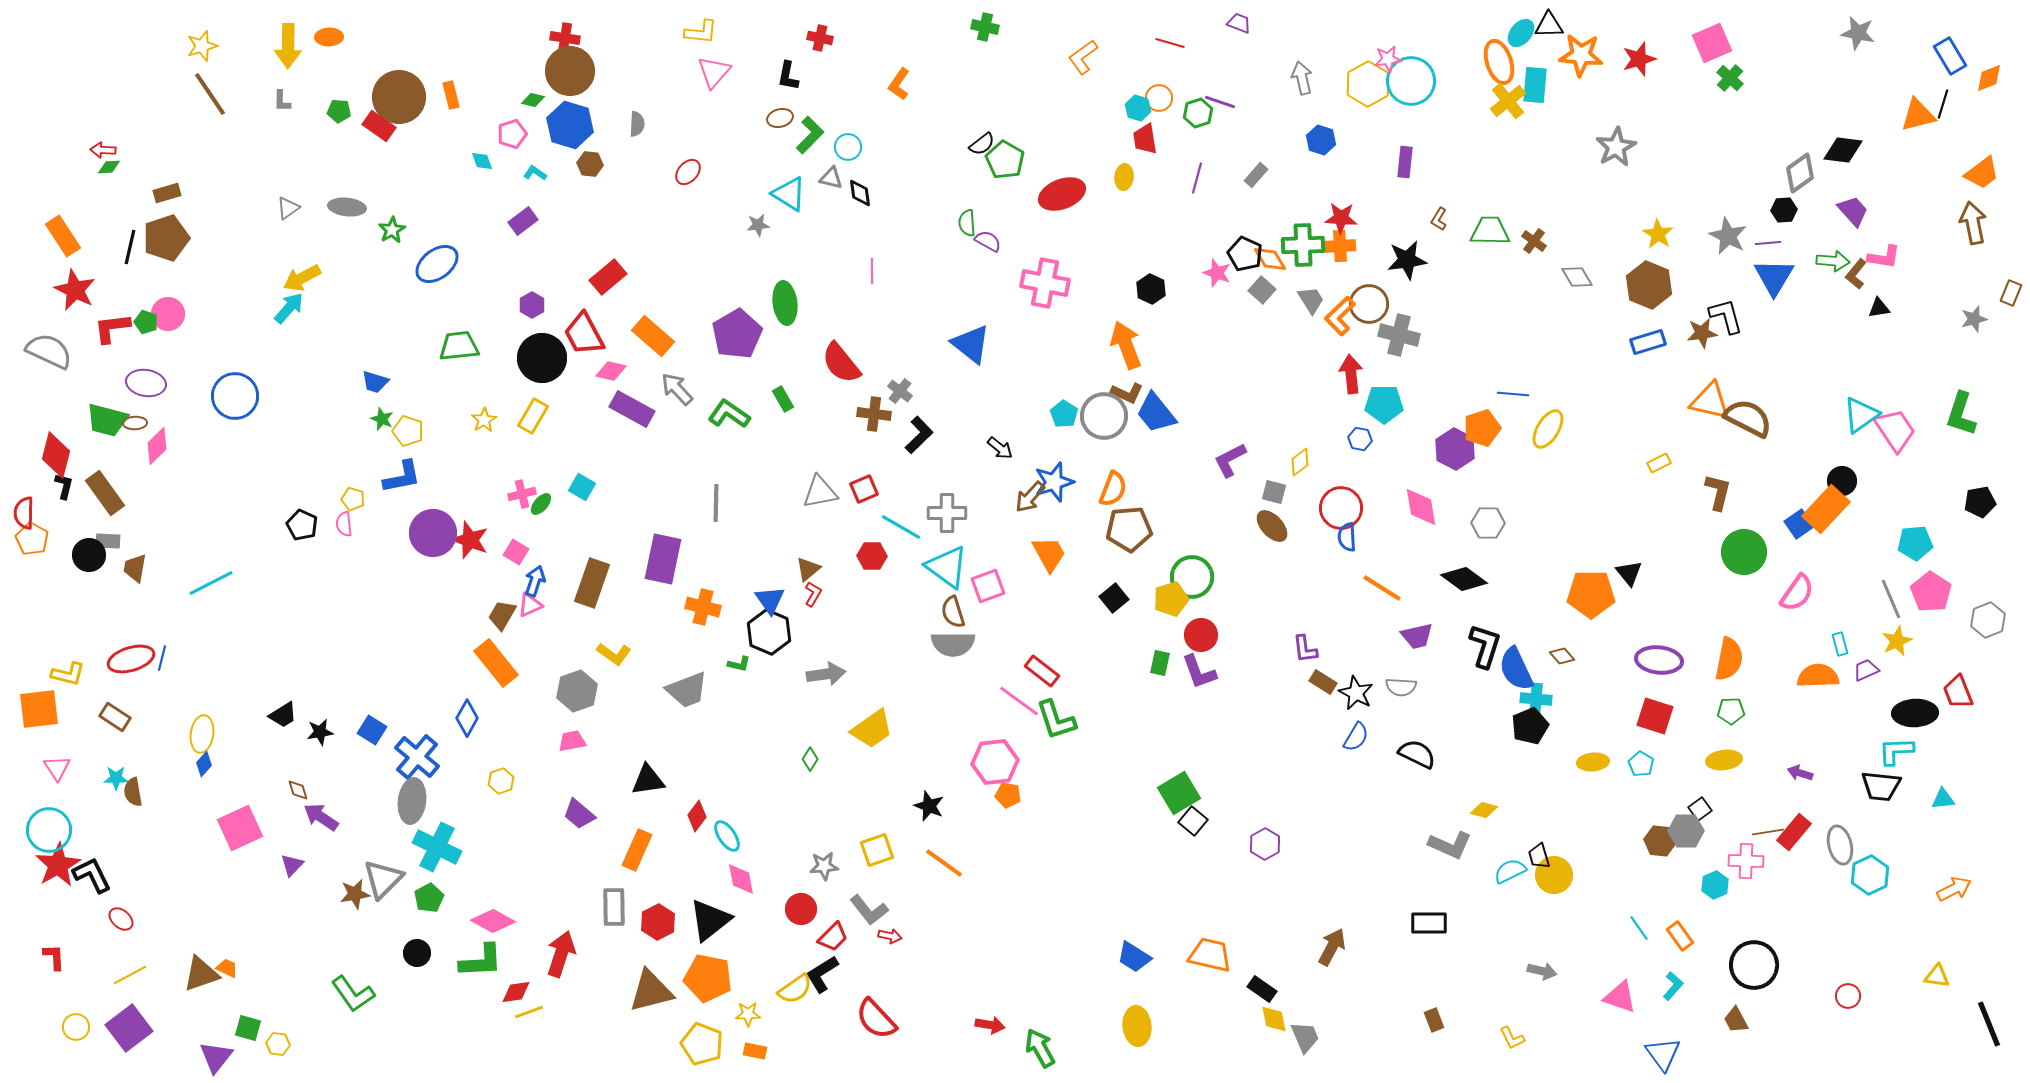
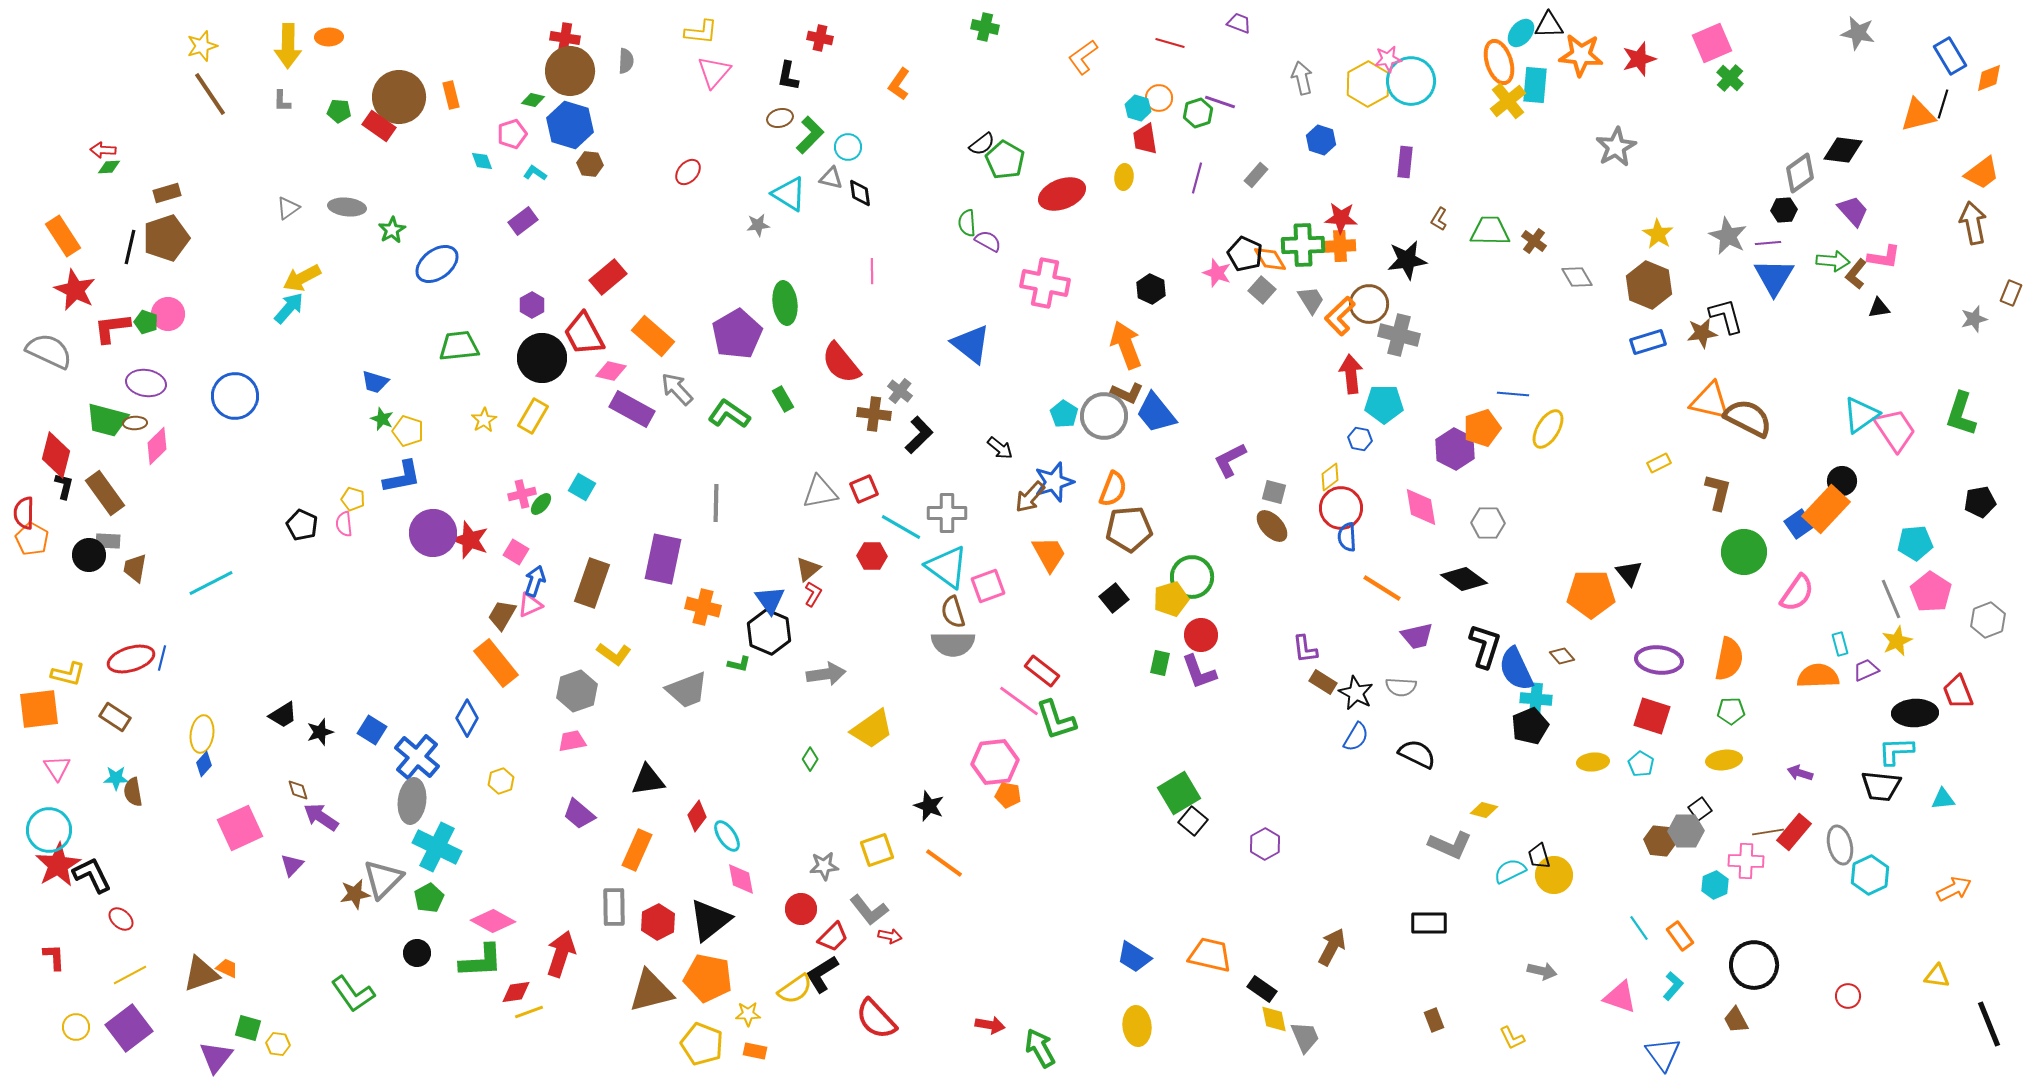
gray semicircle at (637, 124): moved 11 px left, 63 px up
yellow diamond at (1300, 462): moved 30 px right, 15 px down
red square at (1655, 716): moved 3 px left
black star at (320, 732): rotated 8 degrees counterclockwise
